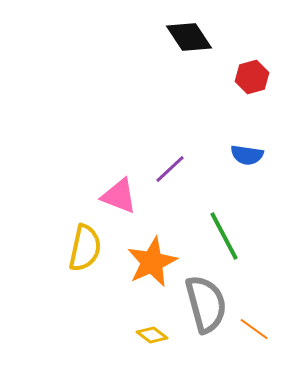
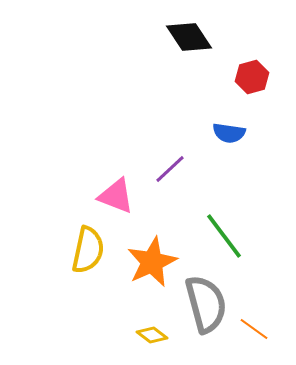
blue semicircle: moved 18 px left, 22 px up
pink triangle: moved 3 px left
green line: rotated 9 degrees counterclockwise
yellow semicircle: moved 3 px right, 2 px down
